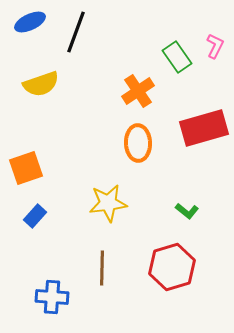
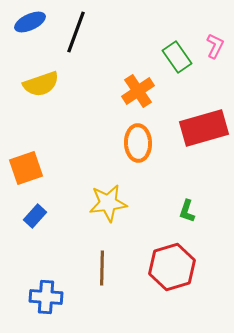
green L-shape: rotated 70 degrees clockwise
blue cross: moved 6 px left
